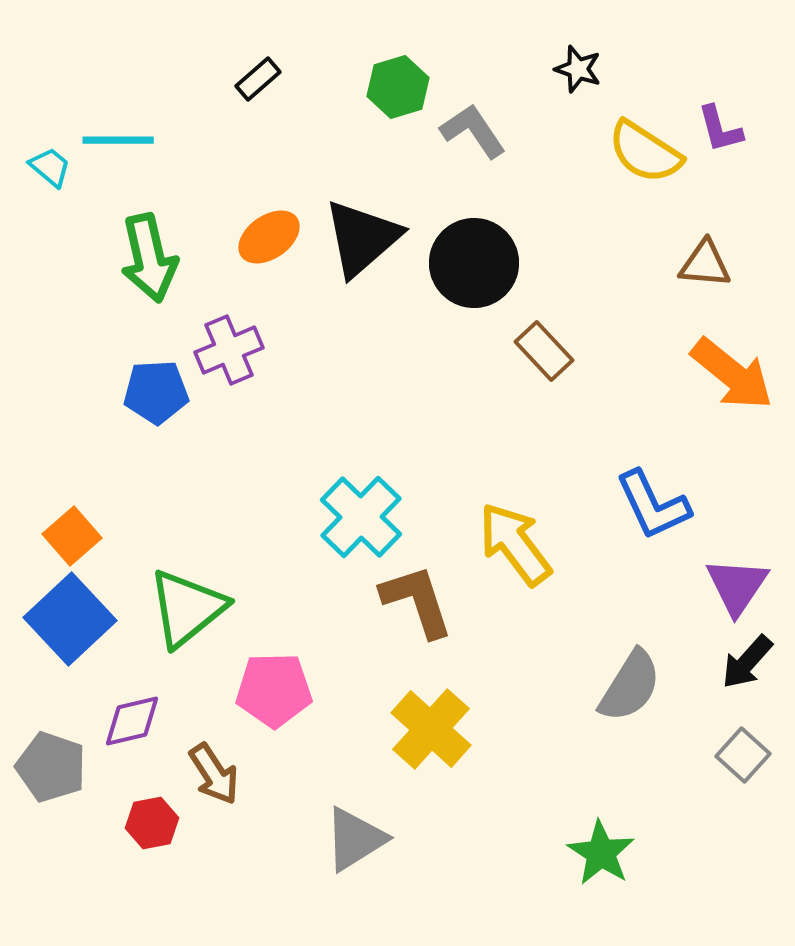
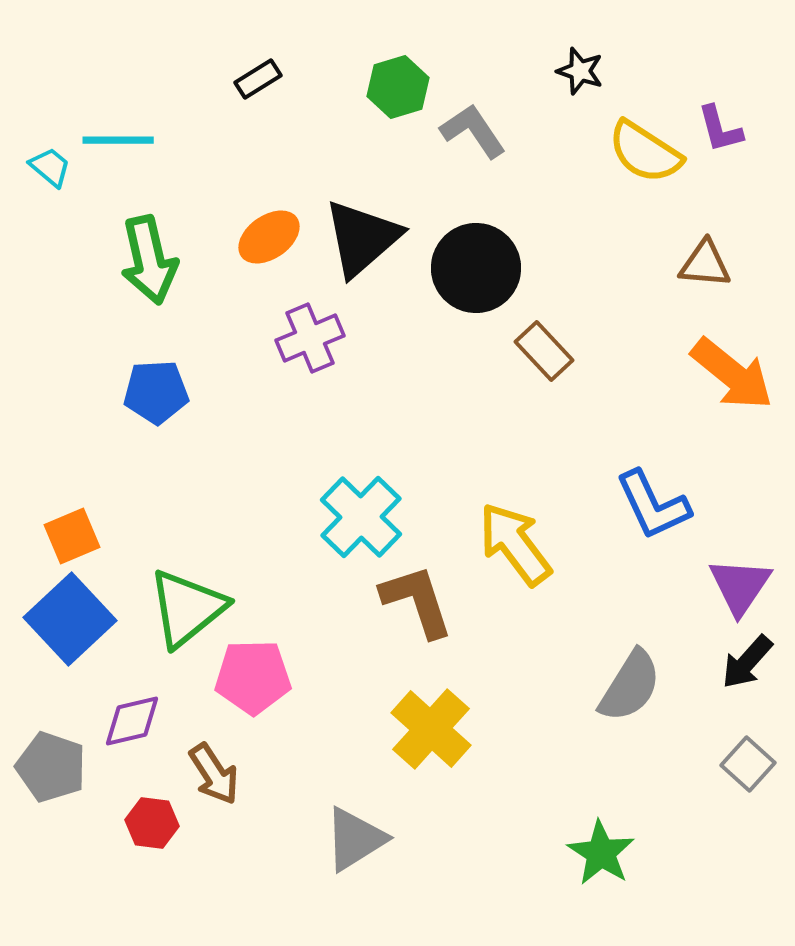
black star: moved 2 px right, 2 px down
black rectangle: rotated 9 degrees clockwise
green arrow: moved 2 px down
black circle: moved 2 px right, 5 px down
purple cross: moved 81 px right, 12 px up
orange square: rotated 18 degrees clockwise
purple triangle: moved 3 px right
pink pentagon: moved 21 px left, 13 px up
gray square: moved 5 px right, 9 px down
red hexagon: rotated 18 degrees clockwise
